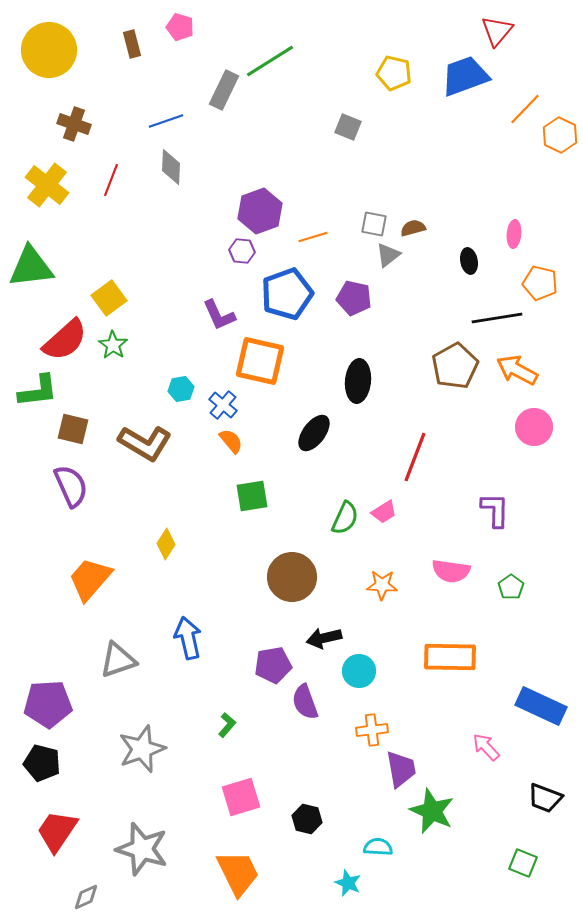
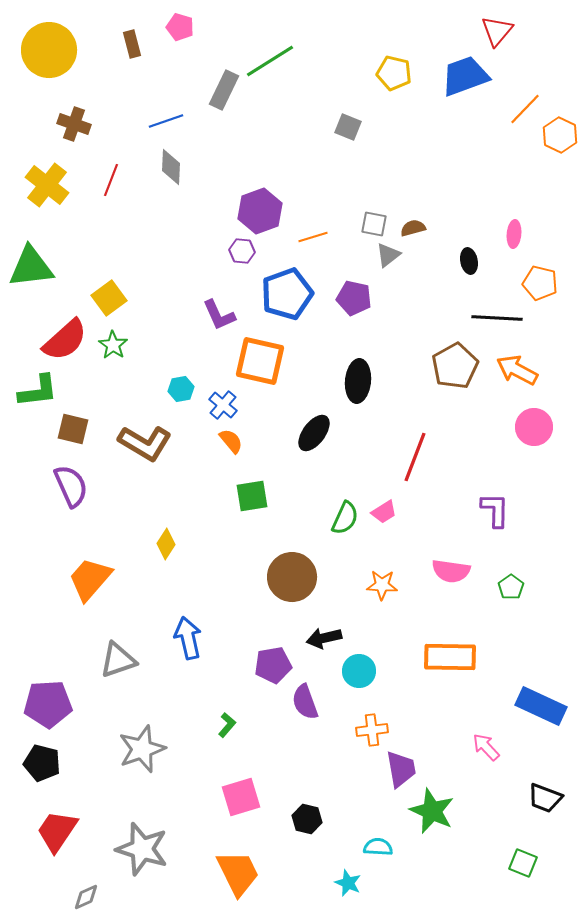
black line at (497, 318): rotated 12 degrees clockwise
